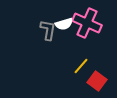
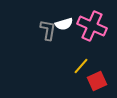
pink cross: moved 5 px right, 3 px down
red square: rotated 30 degrees clockwise
